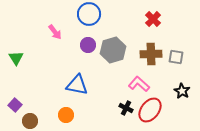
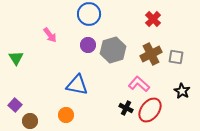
pink arrow: moved 5 px left, 3 px down
brown cross: rotated 25 degrees counterclockwise
